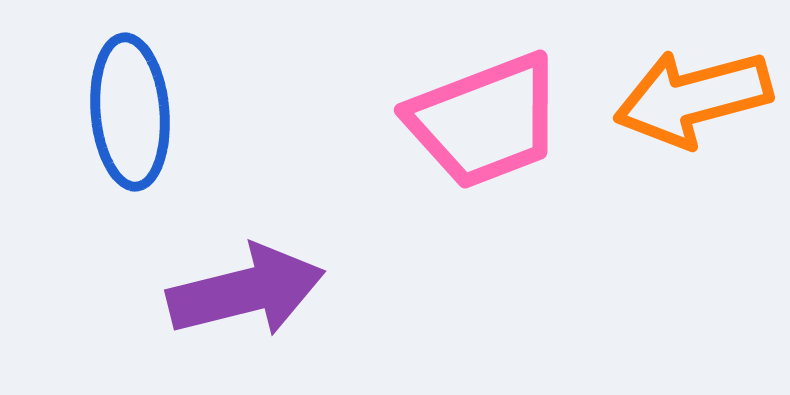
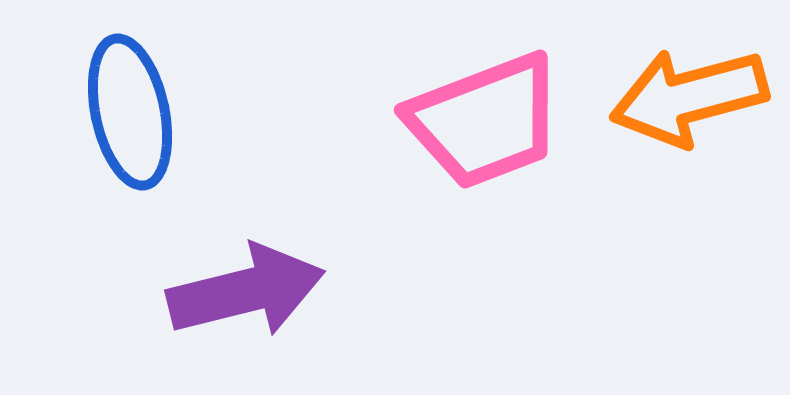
orange arrow: moved 4 px left, 1 px up
blue ellipse: rotated 7 degrees counterclockwise
